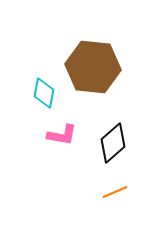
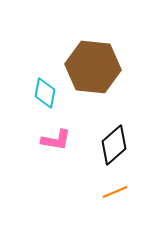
cyan diamond: moved 1 px right
pink L-shape: moved 6 px left, 5 px down
black diamond: moved 1 px right, 2 px down
